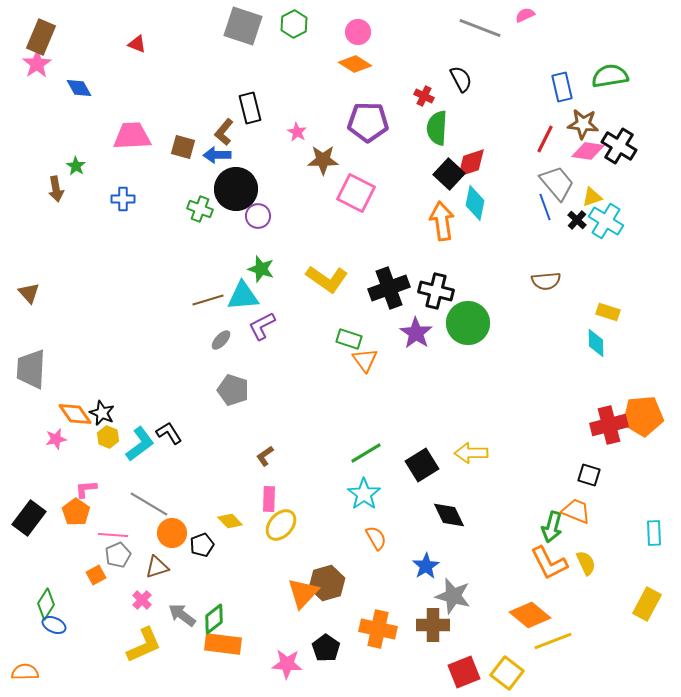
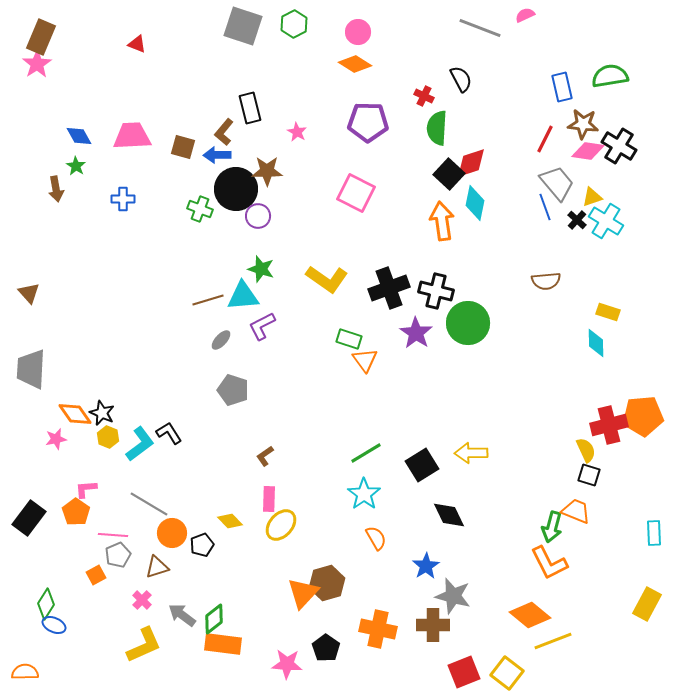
blue diamond at (79, 88): moved 48 px down
brown star at (323, 160): moved 56 px left, 11 px down
yellow semicircle at (586, 563): moved 113 px up
